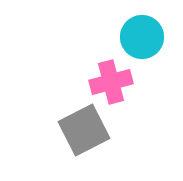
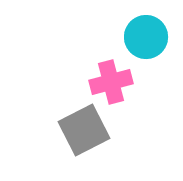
cyan circle: moved 4 px right
